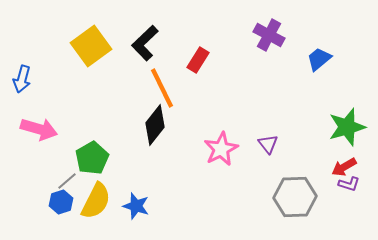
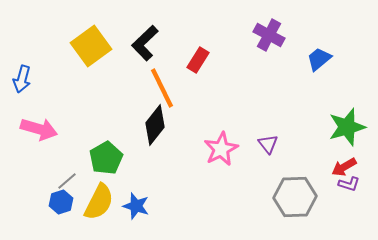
green pentagon: moved 14 px right
yellow semicircle: moved 3 px right, 1 px down
